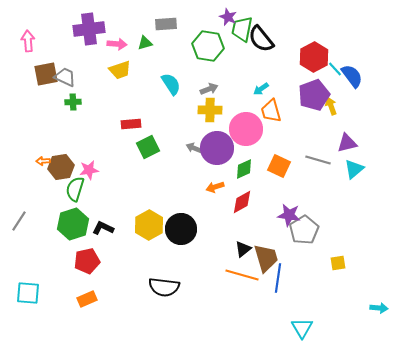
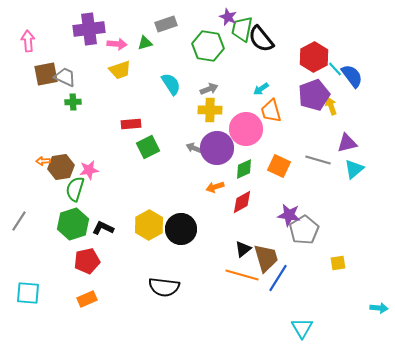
gray rectangle at (166, 24): rotated 15 degrees counterclockwise
blue line at (278, 278): rotated 24 degrees clockwise
